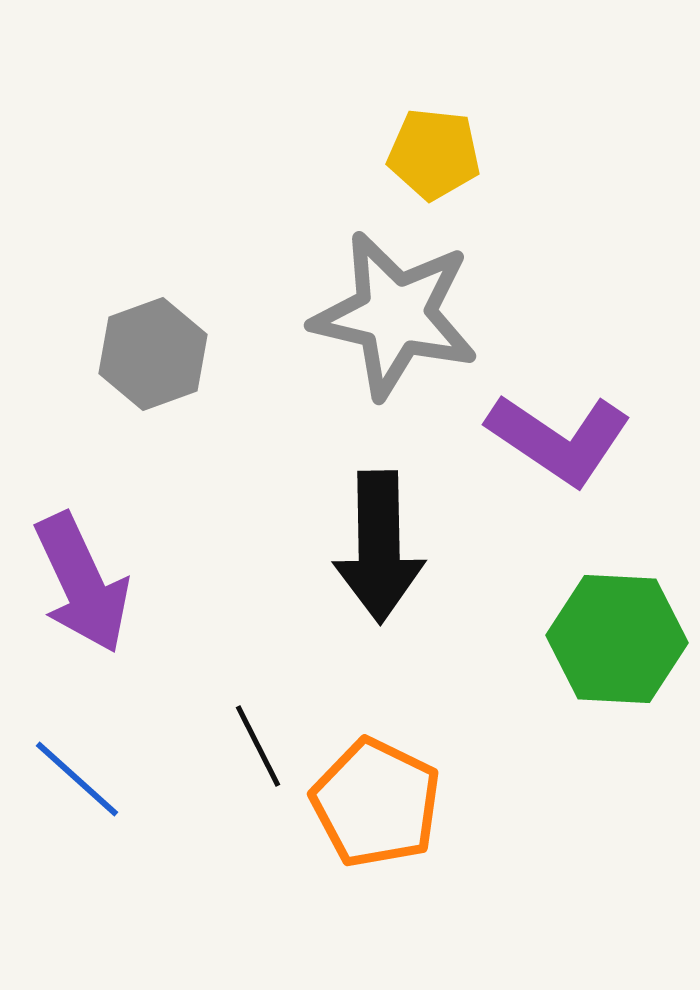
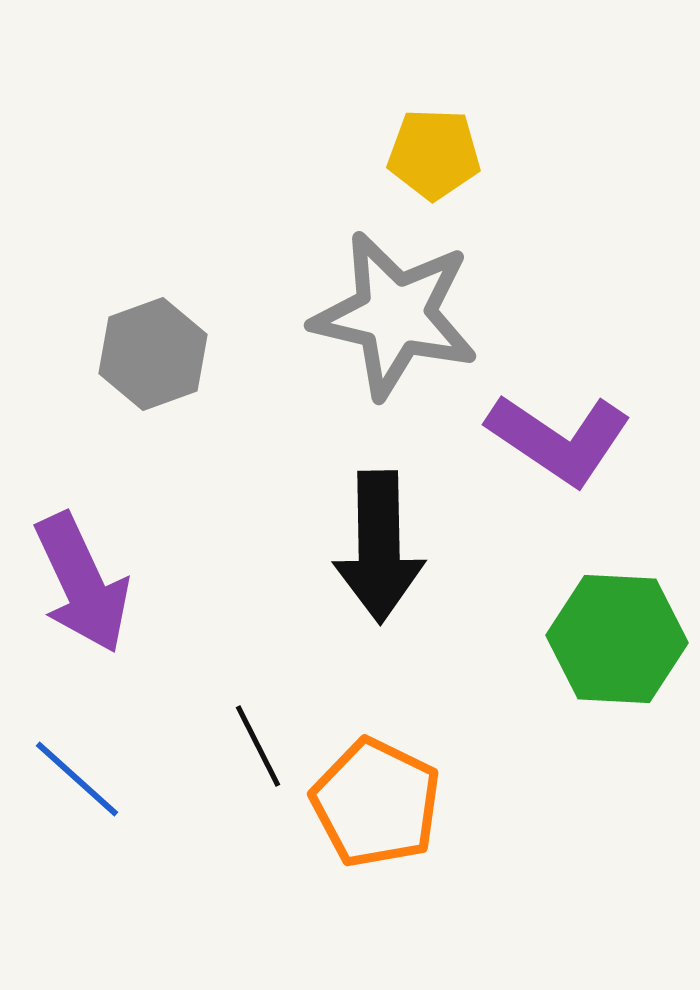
yellow pentagon: rotated 4 degrees counterclockwise
